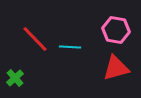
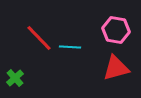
red line: moved 4 px right, 1 px up
